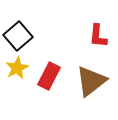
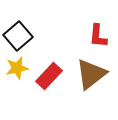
yellow star: rotated 15 degrees clockwise
red rectangle: rotated 16 degrees clockwise
brown triangle: moved 7 px up
